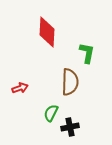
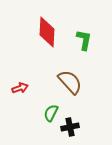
green L-shape: moved 3 px left, 13 px up
brown semicircle: rotated 44 degrees counterclockwise
